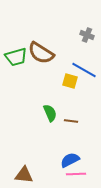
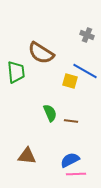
green trapezoid: moved 15 px down; rotated 80 degrees counterclockwise
blue line: moved 1 px right, 1 px down
brown triangle: moved 3 px right, 19 px up
